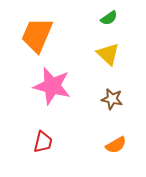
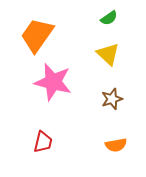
orange trapezoid: rotated 12 degrees clockwise
pink star: moved 1 px right, 4 px up
brown star: rotated 30 degrees counterclockwise
orange semicircle: rotated 20 degrees clockwise
